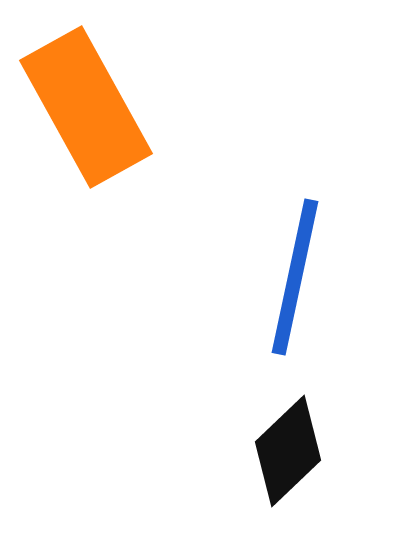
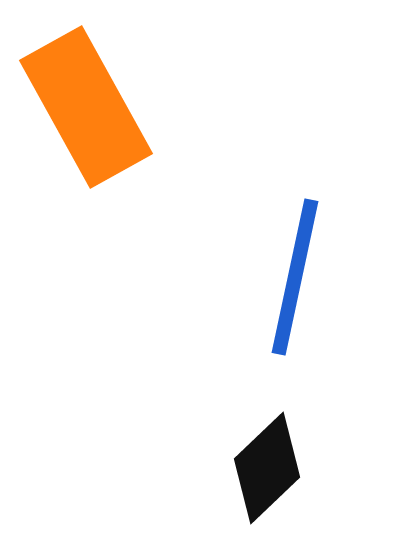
black diamond: moved 21 px left, 17 px down
